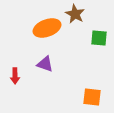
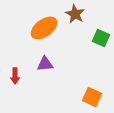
orange ellipse: moved 3 px left; rotated 16 degrees counterclockwise
green square: moved 2 px right; rotated 18 degrees clockwise
purple triangle: rotated 24 degrees counterclockwise
orange square: rotated 18 degrees clockwise
